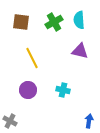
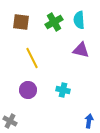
purple triangle: moved 1 px right, 1 px up
